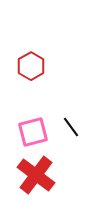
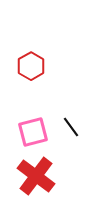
red cross: moved 1 px down
